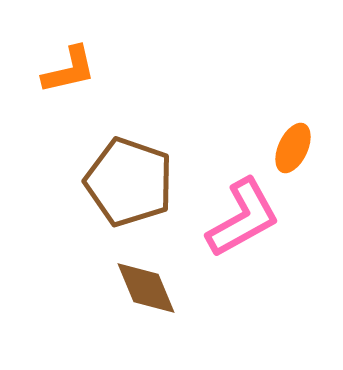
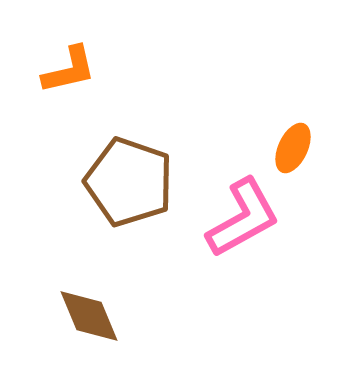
brown diamond: moved 57 px left, 28 px down
